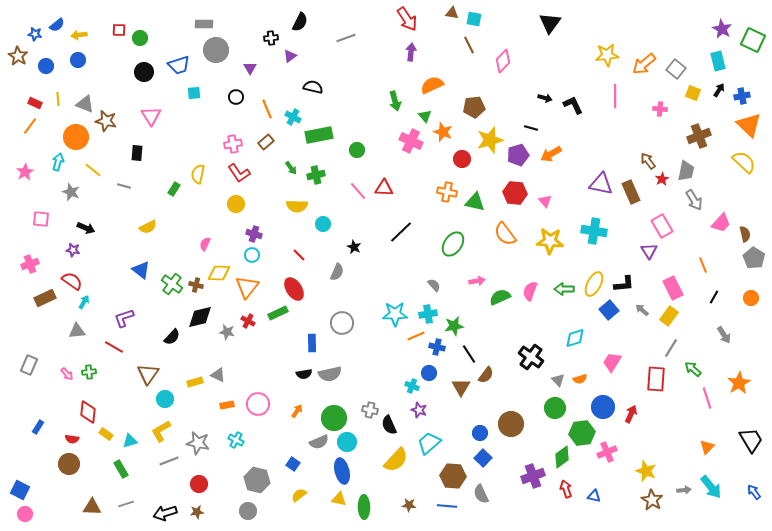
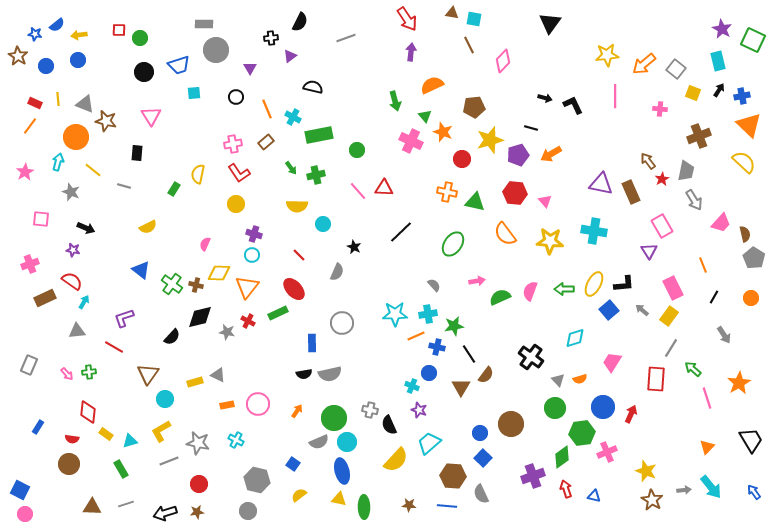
red ellipse at (294, 289): rotated 10 degrees counterclockwise
